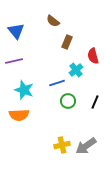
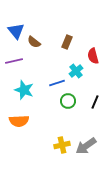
brown semicircle: moved 19 px left, 21 px down
cyan cross: moved 1 px down
orange semicircle: moved 6 px down
